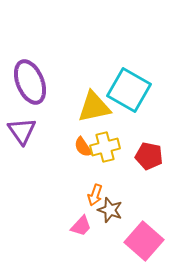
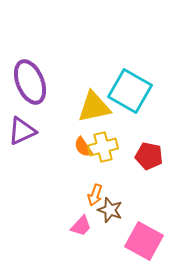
cyan square: moved 1 px right, 1 px down
purple triangle: rotated 40 degrees clockwise
yellow cross: moved 2 px left
pink square: rotated 12 degrees counterclockwise
